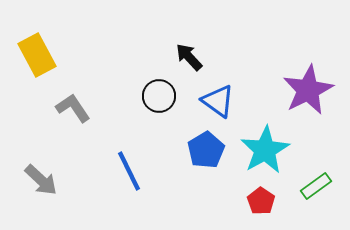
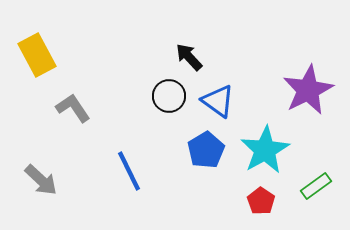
black circle: moved 10 px right
